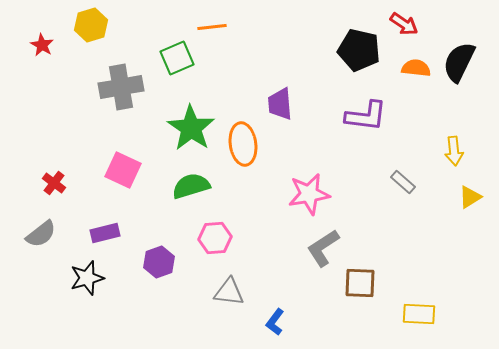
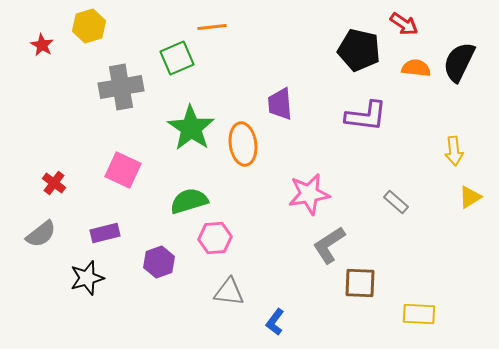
yellow hexagon: moved 2 px left, 1 px down
gray rectangle: moved 7 px left, 20 px down
green semicircle: moved 2 px left, 15 px down
gray L-shape: moved 6 px right, 3 px up
